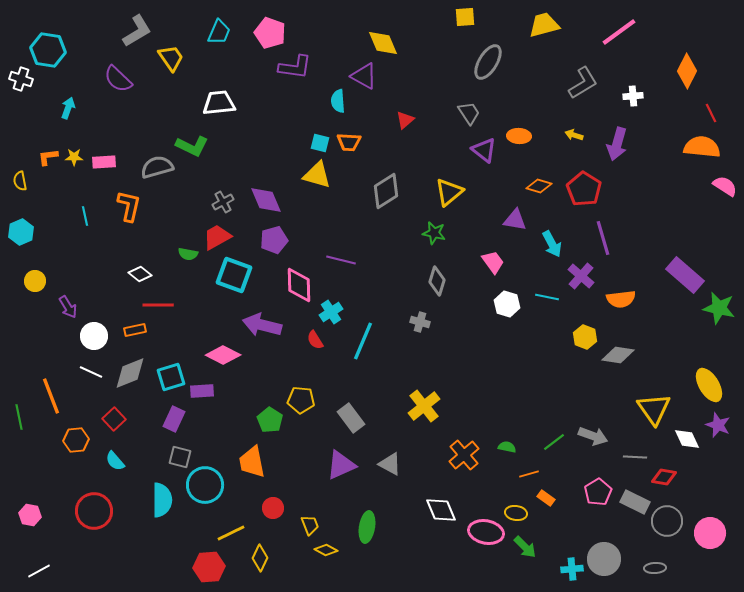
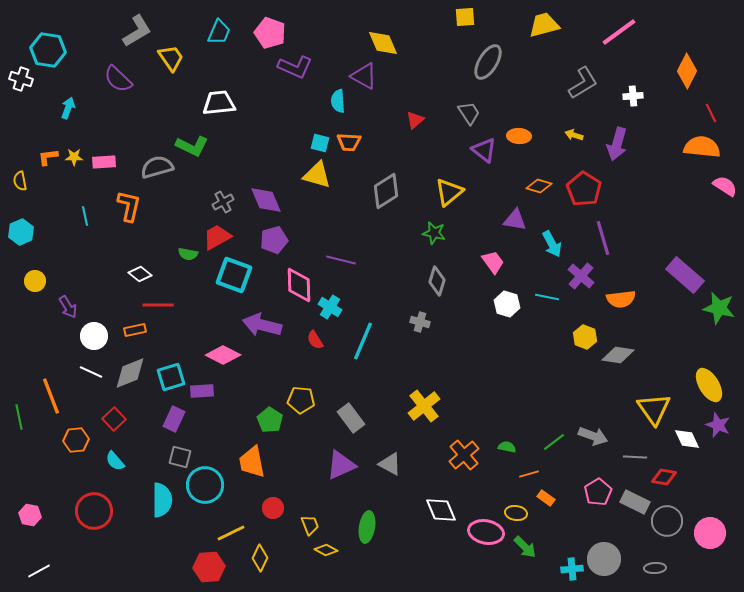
purple L-shape at (295, 67): rotated 16 degrees clockwise
red triangle at (405, 120): moved 10 px right
cyan cross at (331, 312): moved 1 px left, 5 px up; rotated 25 degrees counterclockwise
